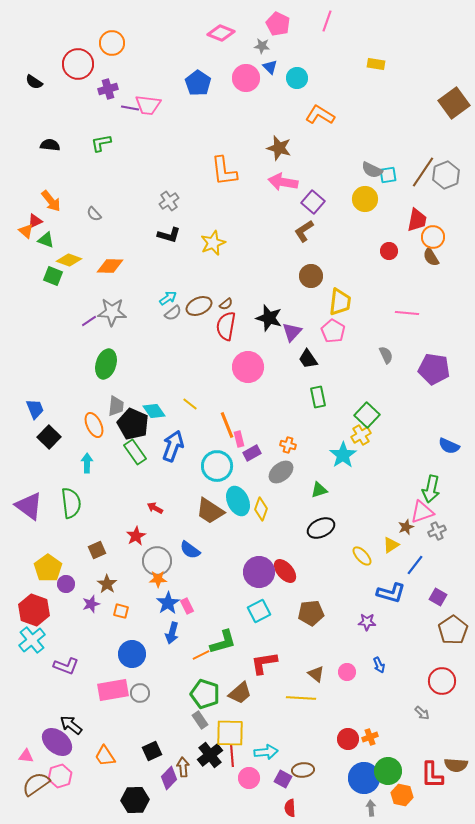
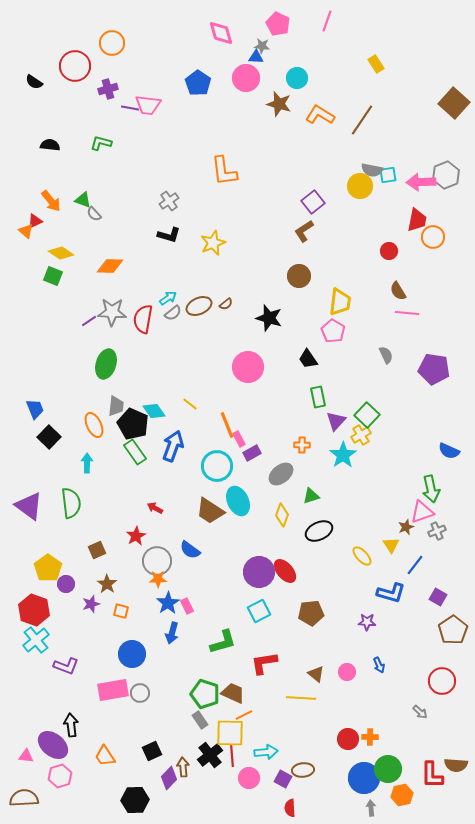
pink diamond at (221, 33): rotated 52 degrees clockwise
red circle at (78, 64): moved 3 px left, 2 px down
yellow rectangle at (376, 64): rotated 48 degrees clockwise
blue triangle at (270, 67): moved 14 px left, 10 px up; rotated 42 degrees counterclockwise
brown square at (454, 103): rotated 12 degrees counterclockwise
green L-shape at (101, 143): rotated 25 degrees clockwise
brown star at (279, 148): moved 44 px up
gray semicircle at (372, 170): rotated 15 degrees counterclockwise
brown line at (423, 172): moved 61 px left, 52 px up
pink arrow at (283, 182): moved 138 px right; rotated 12 degrees counterclockwise
yellow circle at (365, 199): moved 5 px left, 13 px up
purple square at (313, 202): rotated 10 degrees clockwise
green triangle at (46, 240): moved 37 px right, 40 px up
brown semicircle at (431, 257): moved 33 px left, 34 px down
yellow diamond at (69, 260): moved 8 px left, 7 px up; rotated 15 degrees clockwise
brown circle at (311, 276): moved 12 px left
red semicircle at (226, 326): moved 83 px left, 7 px up
purple triangle at (292, 332): moved 44 px right, 89 px down
pink rectangle at (239, 439): rotated 14 degrees counterclockwise
orange cross at (288, 445): moved 14 px right; rotated 14 degrees counterclockwise
blue semicircle at (449, 446): moved 5 px down
gray ellipse at (281, 472): moved 2 px down
green arrow at (431, 489): rotated 24 degrees counterclockwise
green triangle at (319, 490): moved 8 px left, 6 px down
yellow diamond at (261, 509): moved 21 px right, 6 px down
black ellipse at (321, 528): moved 2 px left, 3 px down
yellow triangle at (391, 545): rotated 30 degrees counterclockwise
cyan cross at (32, 640): moved 4 px right
orange line at (201, 655): moved 43 px right, 60 px down
brown trapezoid at (240, 693): moved 7 px left; rotated 115 degrees counterclockwise
gray arrow at (422, 713): moved 2 px left, 1 px up
black arrow at (71, 725): rotated 45 degrees clockwise
orange cross at (370, 737): rotated 21 degrees clockwise
purple ellipse at (57, 742): moved 4 px left, 3 px down
green circle at (388, 771): moved 2 px up
brown semicircle at (36, 784): moved 12 px left, 14 px down; rotated 32 degrees clockwise
orange hexagon at (402, 795): rotated 25 degrees counterclockwise
